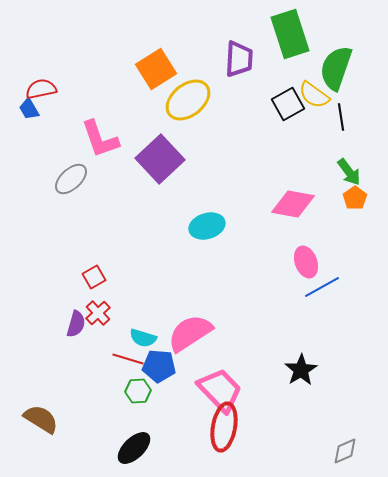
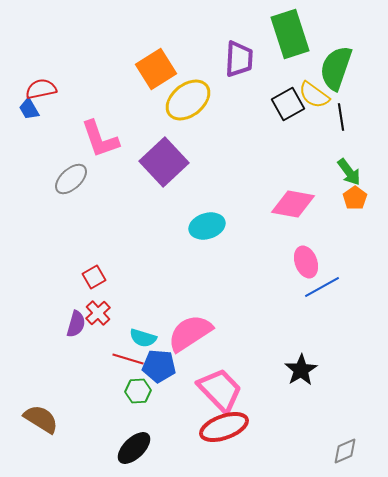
purple square: moved 4 px right, 3 px down
red ellipse: rotated 60 degrees clockwise
